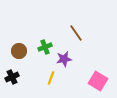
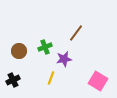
brown line: rotated 72 degrees clockwise
black cross: moved 1 px right, 3 px down
